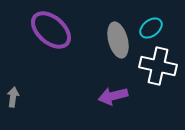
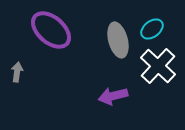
cyan ellipse: moved 1 px right, 1 px down
white cross: rotated 30 degrees clockwise
gray arrow: moved 4 px right, 25 px up
